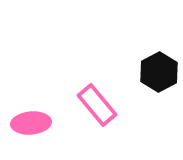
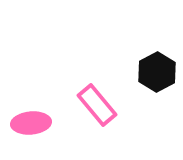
black hexagon: moved 2 px left
